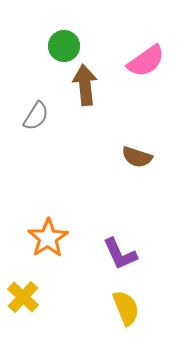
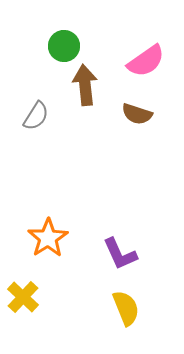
brown semicircle: moved 43 px up
